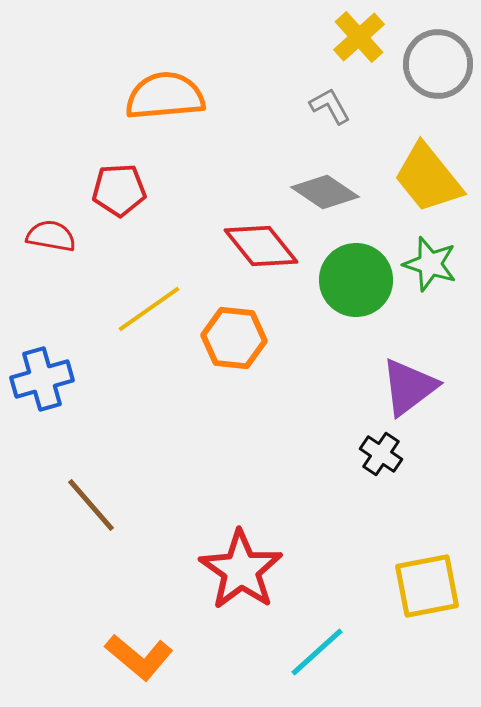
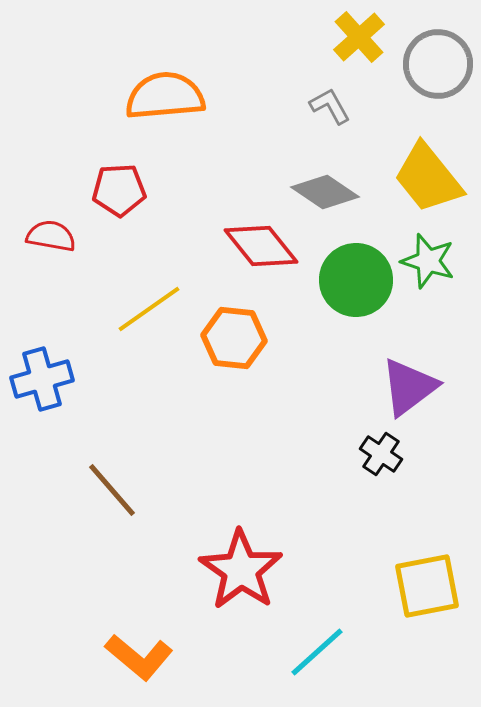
green star: moved 2 px left, 3 px up
brown line: moved 21 px right, 15 px up
